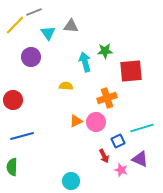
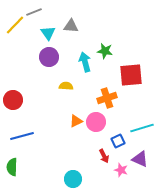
green star: rotated 14 degrees clockwise
purple circle: moved 18 px right
red square: moved 4 px down
cyan circle: moved 2 px right, 2 px up
